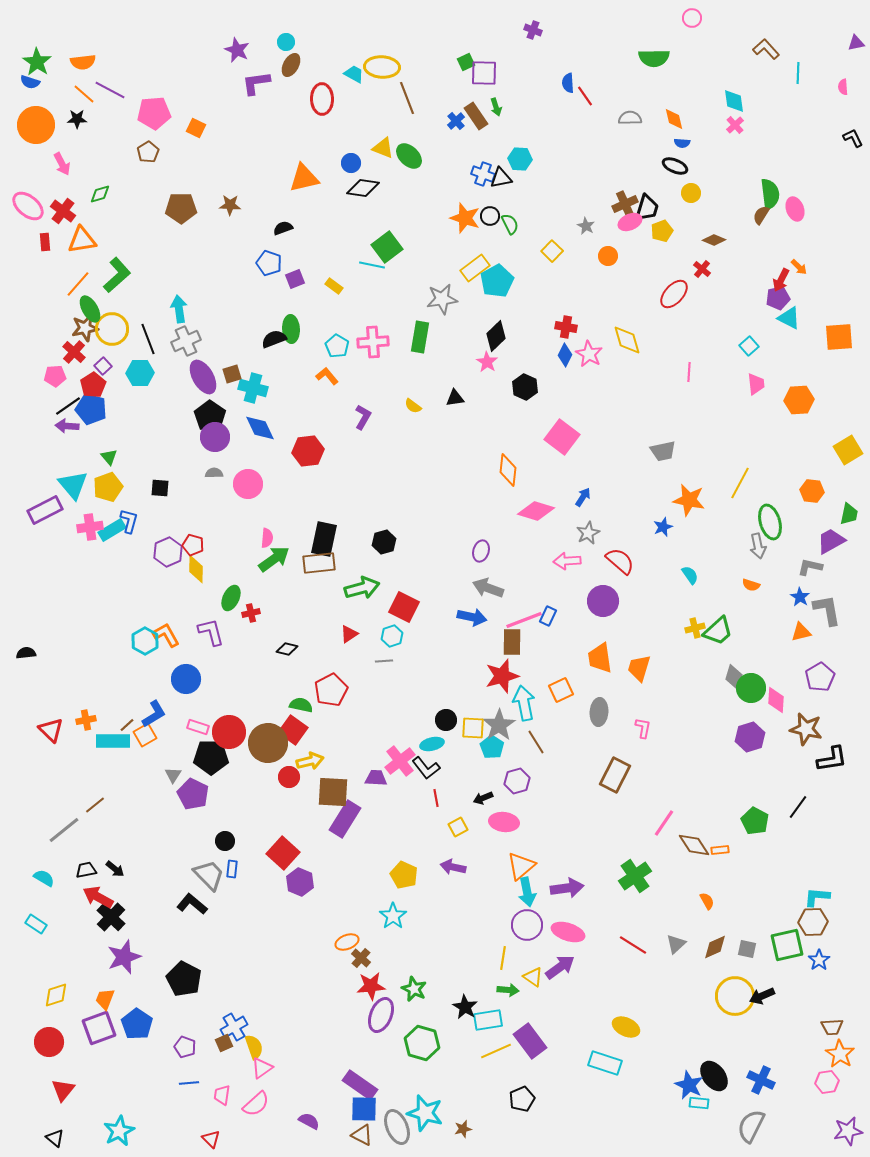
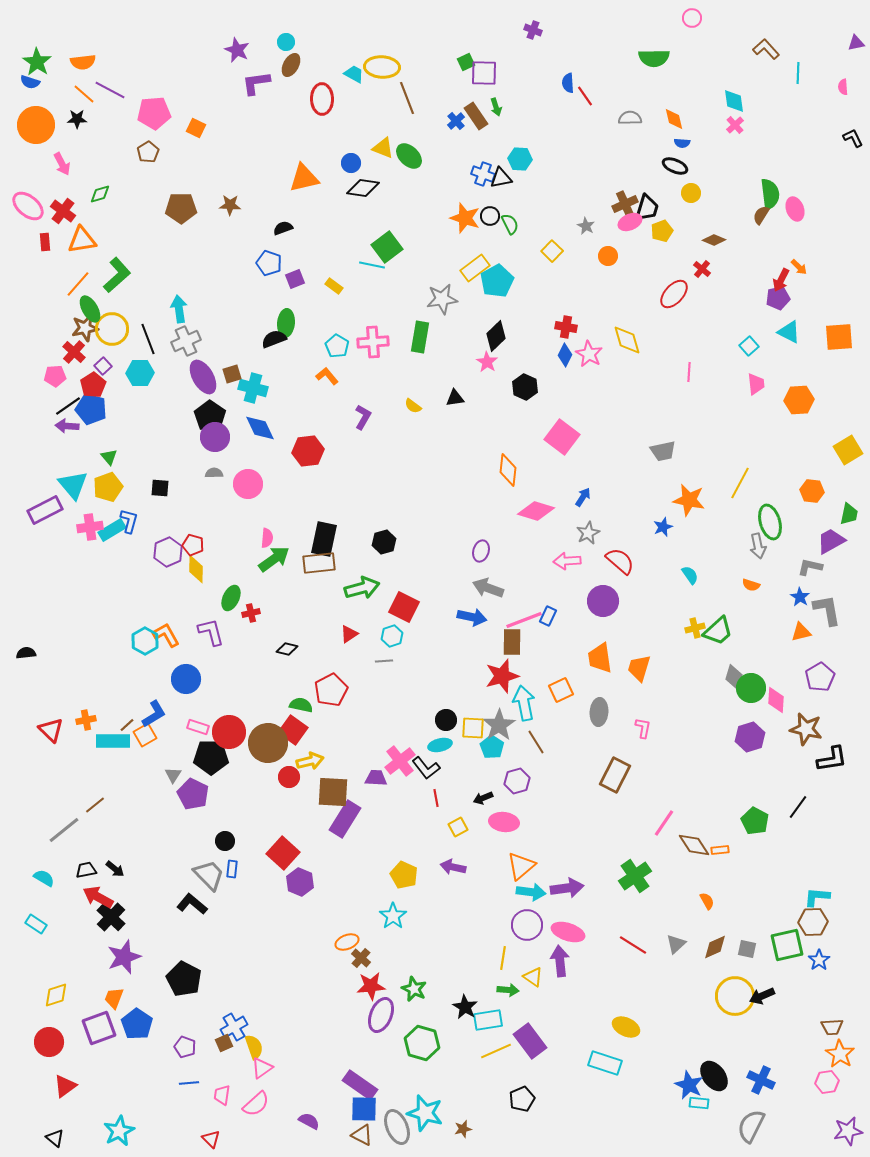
cyan triangle at (789, 318): moved 14 px down
green ellipse at (291, 329): moved 5 px left, 6 px up; rotated 8 degrees clockwise
cyan ellipse at (432, 744): moved 8 px right, 1 px down
cyan arrow at (527, 892): moved 4 px right; rotated 72 degrees counterclockwise
purple arrow at (560, 967): moved 6 px up; rotated 60 degrees counterclockwise
orange trapezoid at (105, 999): moved 9 px right, 1 px up
red triangle at (63, 1090): moved 2 px right, 4 px up; rotated 15 degrees clockwise
